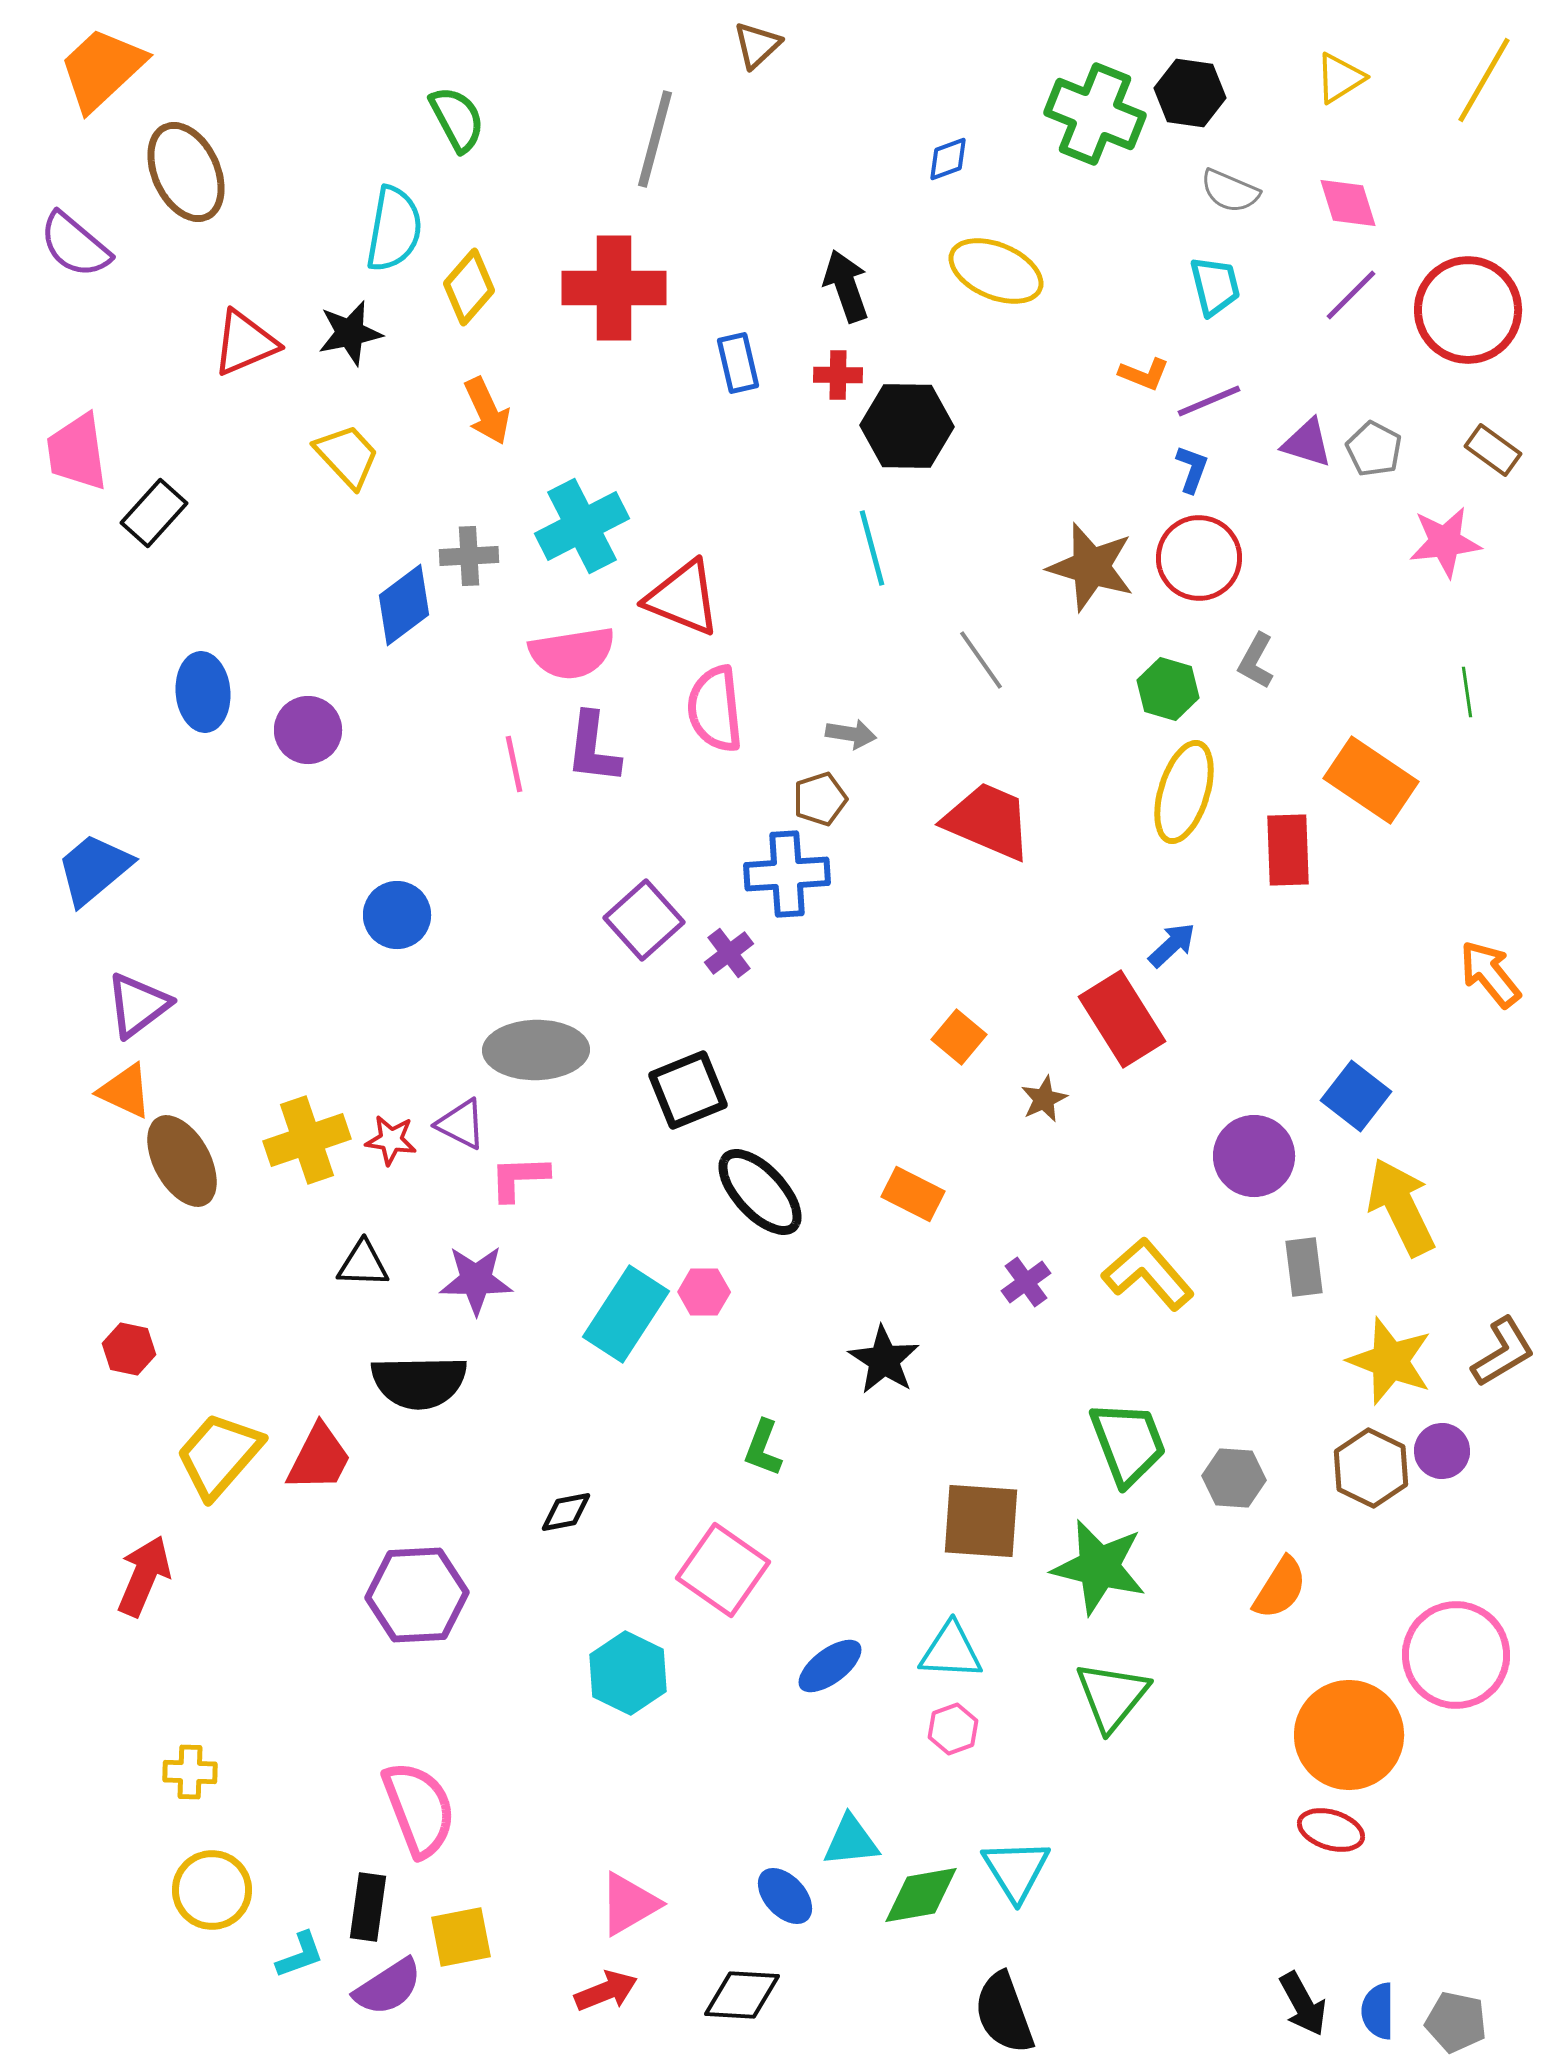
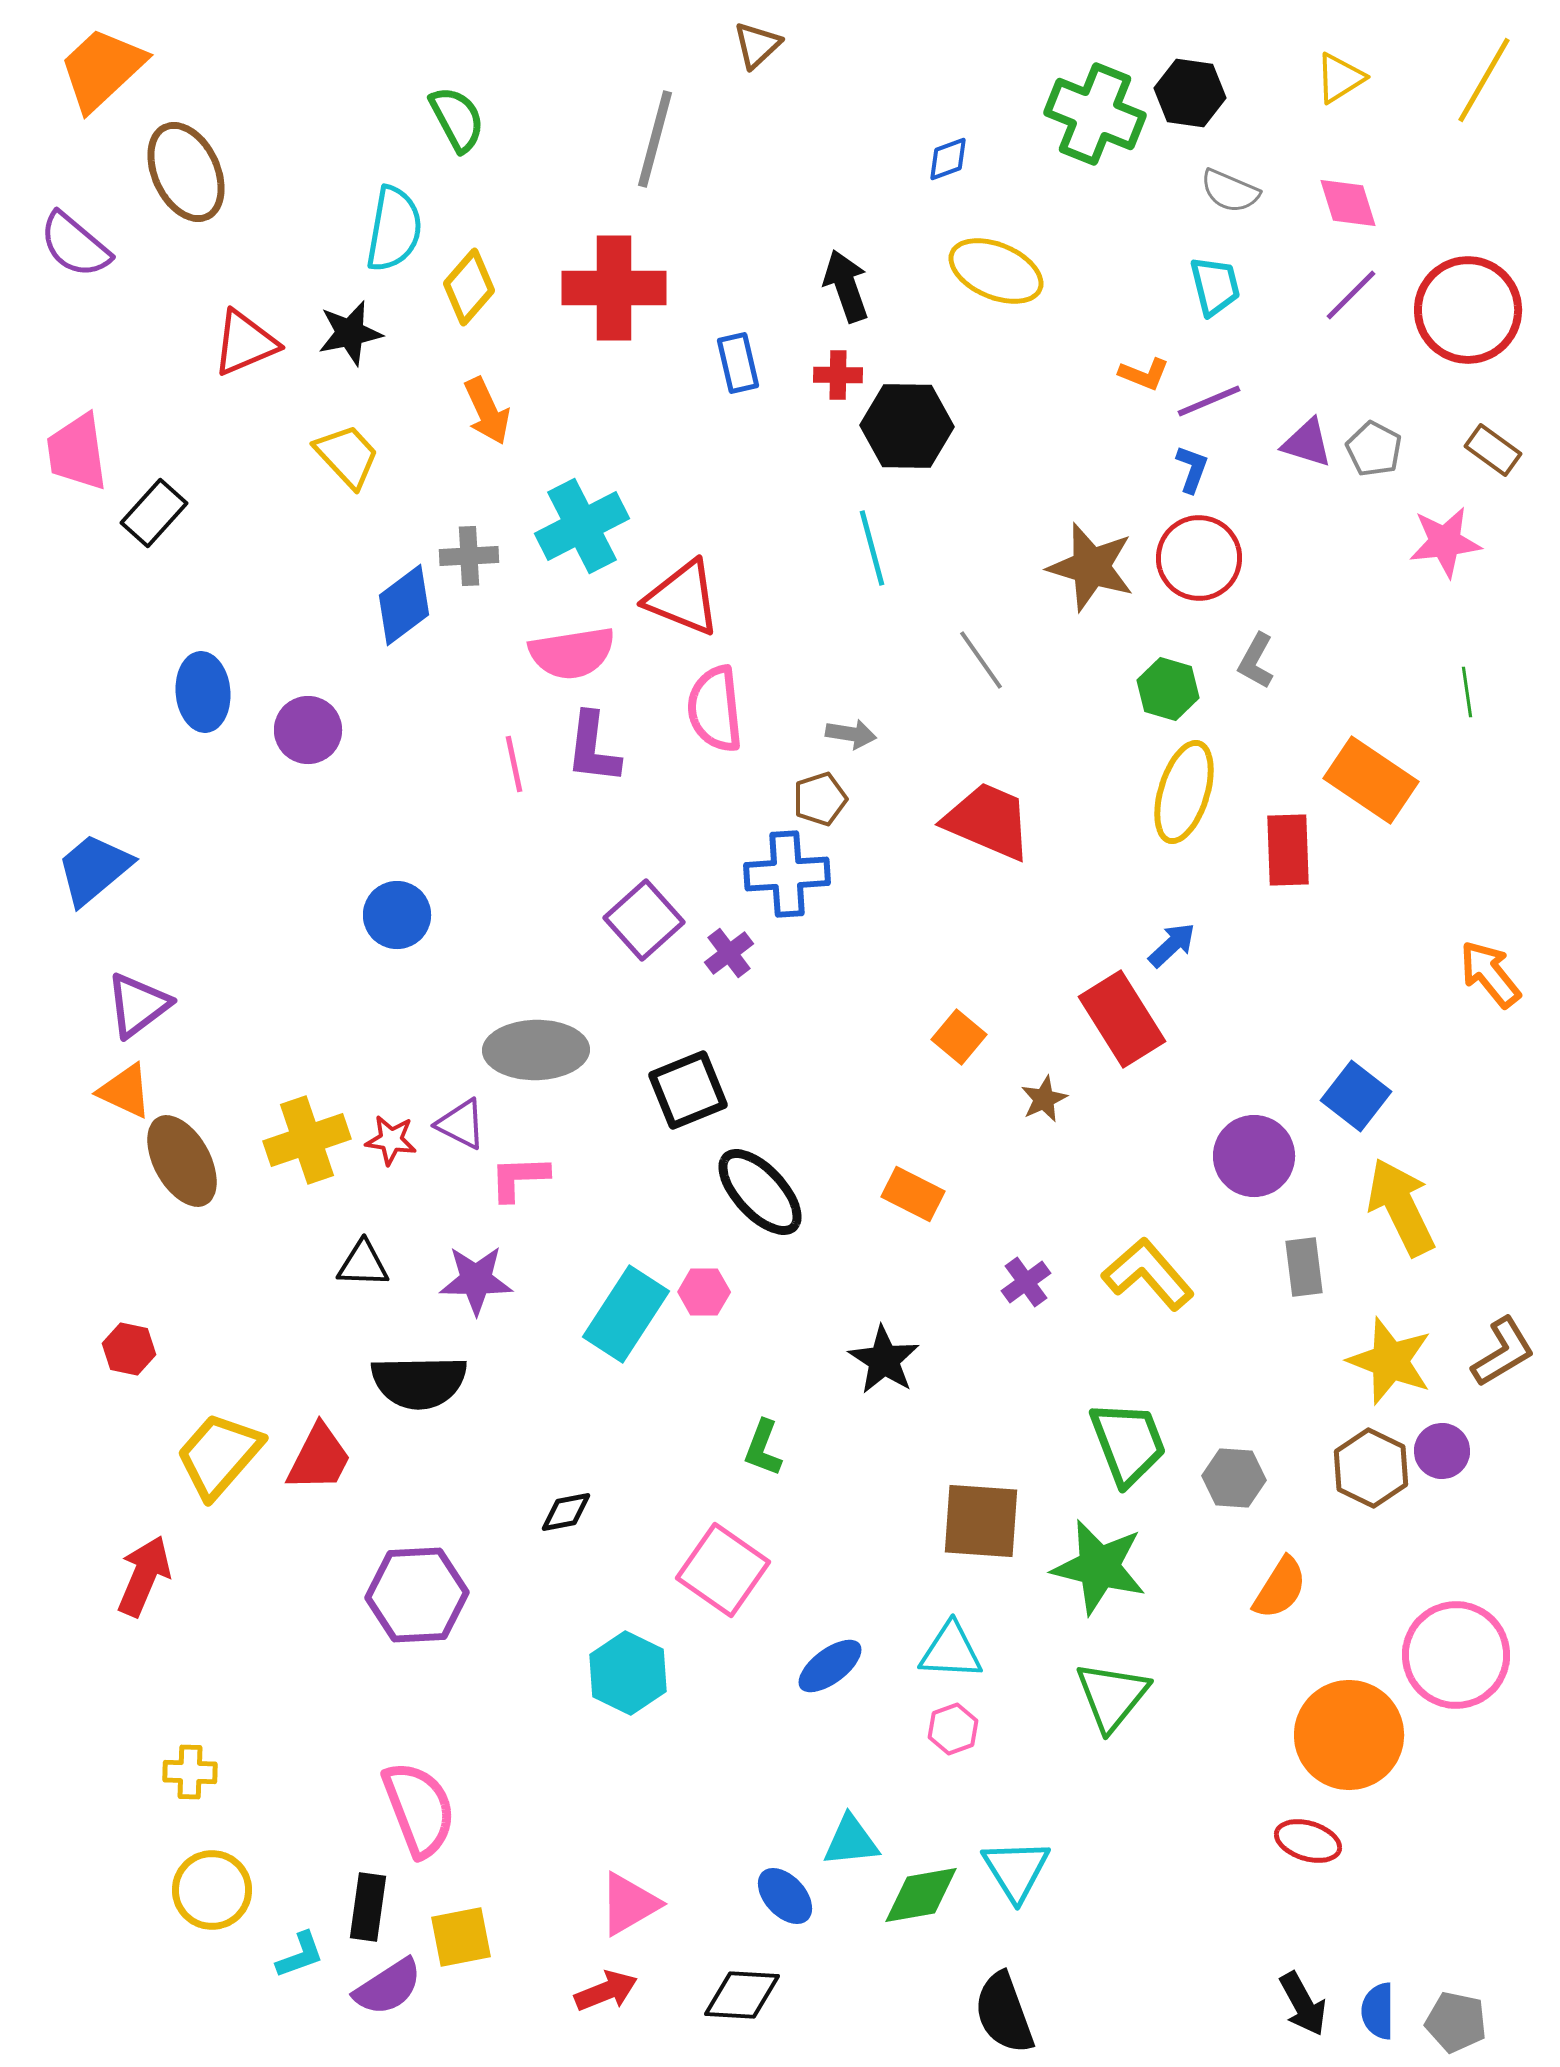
red ellipse at (1331, 1830): moved 23 px left, 11 px down
